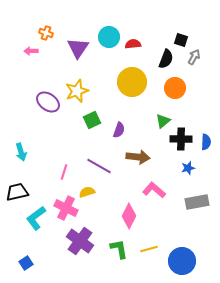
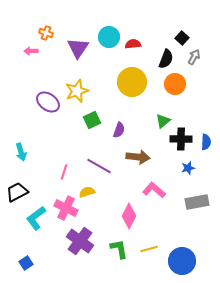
black square: moved 1 px right, 2 px up; rotated 24 degrees clockwise
orange circle: moved 4 px up
black trapezoid: rotated 15 degrees counterclockwise
